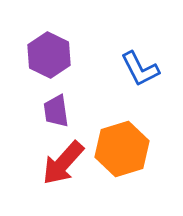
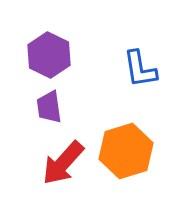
blue L-shape: rotated 18 degrees clockwise
purple trapezoid: moved 7 px left, 4 px up
orange hexagon: moved 4 px right, 2 px down
